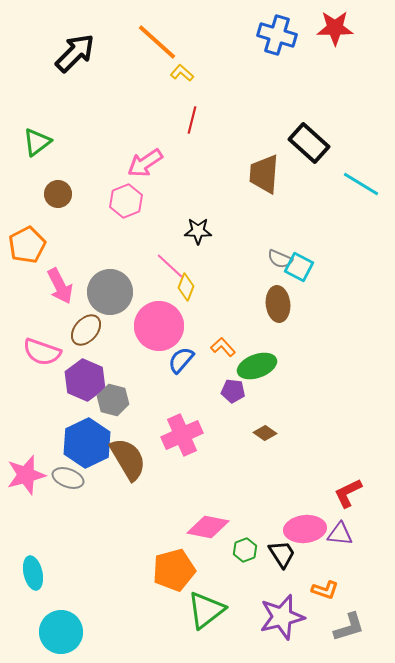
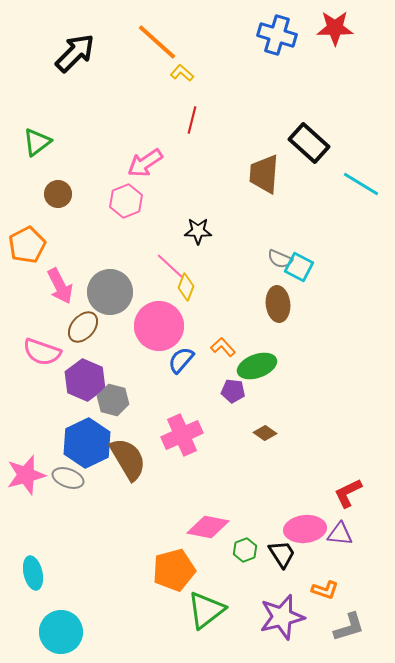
brown ellipse at (86, 330): moved 3 px left, 3 px up
